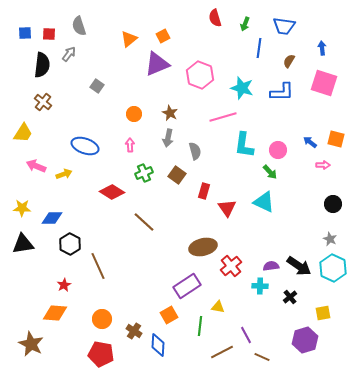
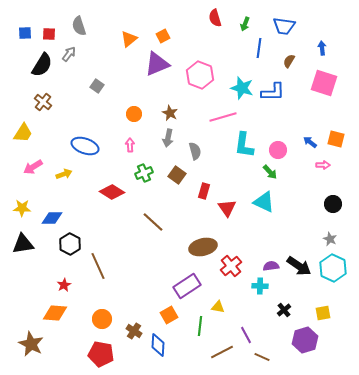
black semicircle at (42, 65): rotated 25 degrees clockwise
blue L-shape at (282, 92): moved 9 px left
pink arrow at (36, 166): moved 3 px left, 1 px down; rotated 54 degrees counterclockwise
brown line at (144, 222): moved 9 px right
black cross at (290, 297): moved 6 px left, 13 px down
